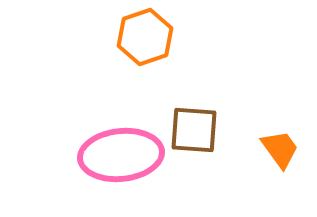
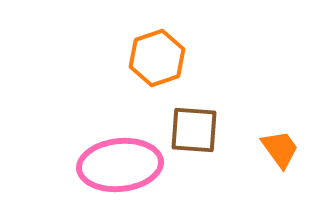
orange hexagon: moved 12 px right, 21 px down
pink ellipse: moved 1 px left, 10 px down
